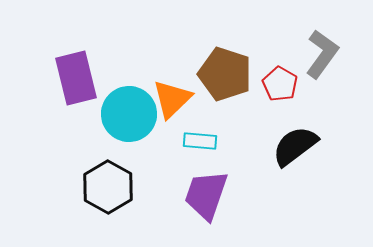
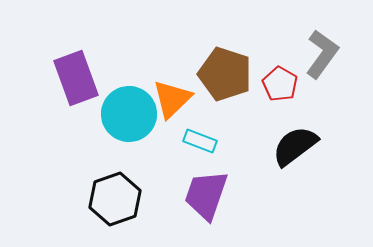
purple rectangle: rotated 6 degrees counterclockwise
cyan rectangle: rotated 16 degrees clockwise
black hexagon: moved 7 px right, 12 px down; rotated 12 degrees clockwise
